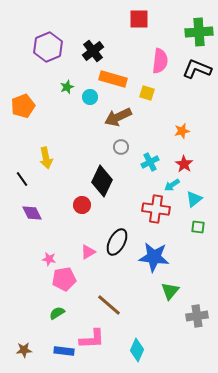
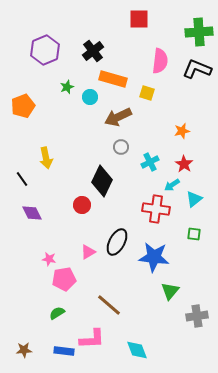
purple hexagon: moved 3 px left, 3 px down
green square: moved 4 px left, 7 px down
cyan diamond: rotated 45 degrees counterclockwise
